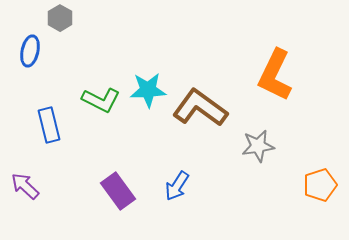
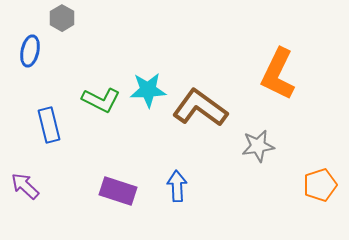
gray hexagon: moved 2 px right
orange L-shape: moved 3 px right, 1 px up
blue arrow: rotated 144 degrees clockwise
purple rectangle: rotated 36 degrees counterclockwise
